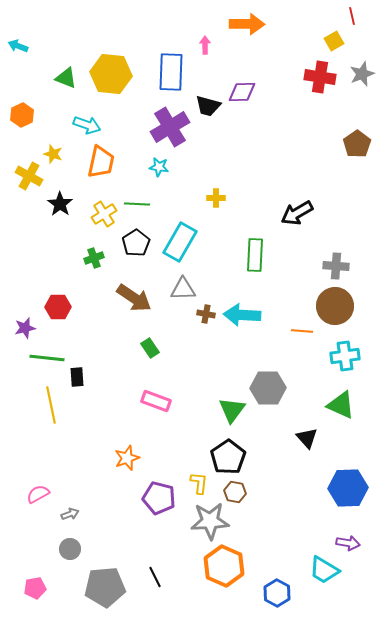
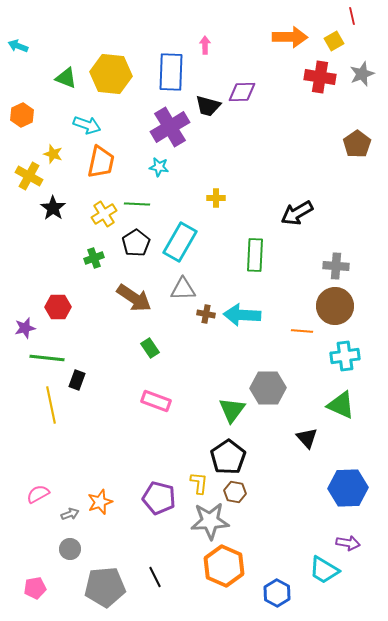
orange arrow at (247, 24): moved 43 px right, 13 px down
black star at (60, 204): moved 7 px left, 4 px down
black rectangle at (77, 377): moved 3 px down; rotated 24 degrees clockwise
orange star at (127, 458): moved 27 px left, 44 px down
